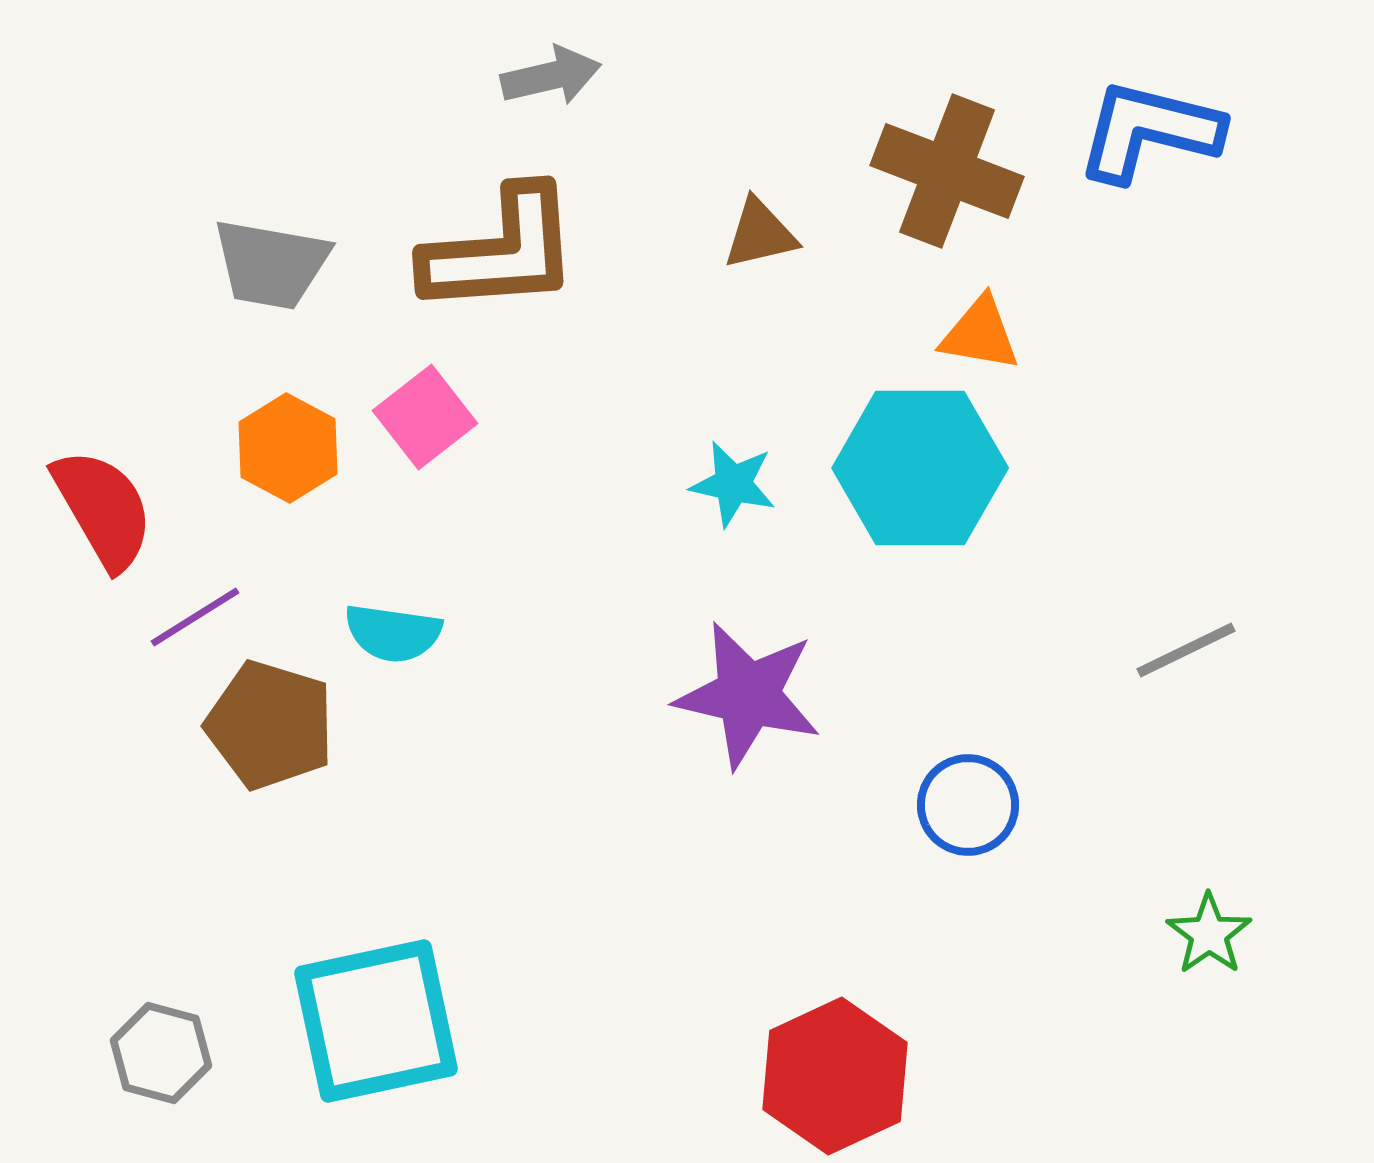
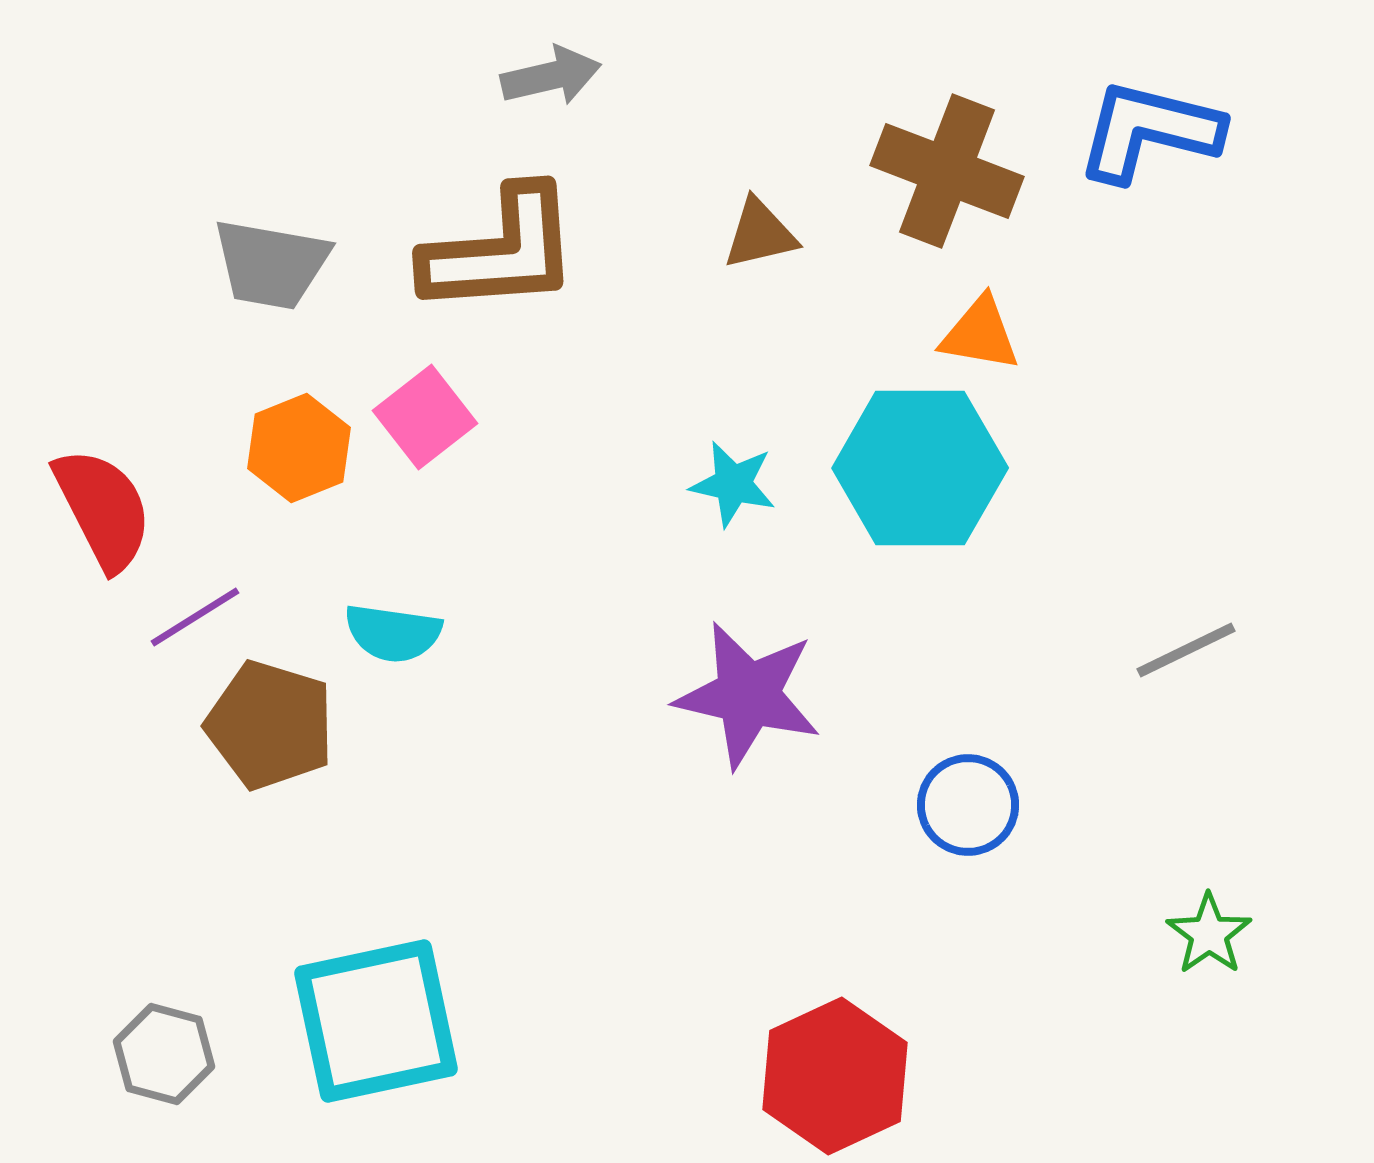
orange hexagon: moved 11 px right; rotated 10 degrees clockwise
red semicircle: rotated 3 degrees clockwise
gray hexagon: moved 3 px right, 1 px down
